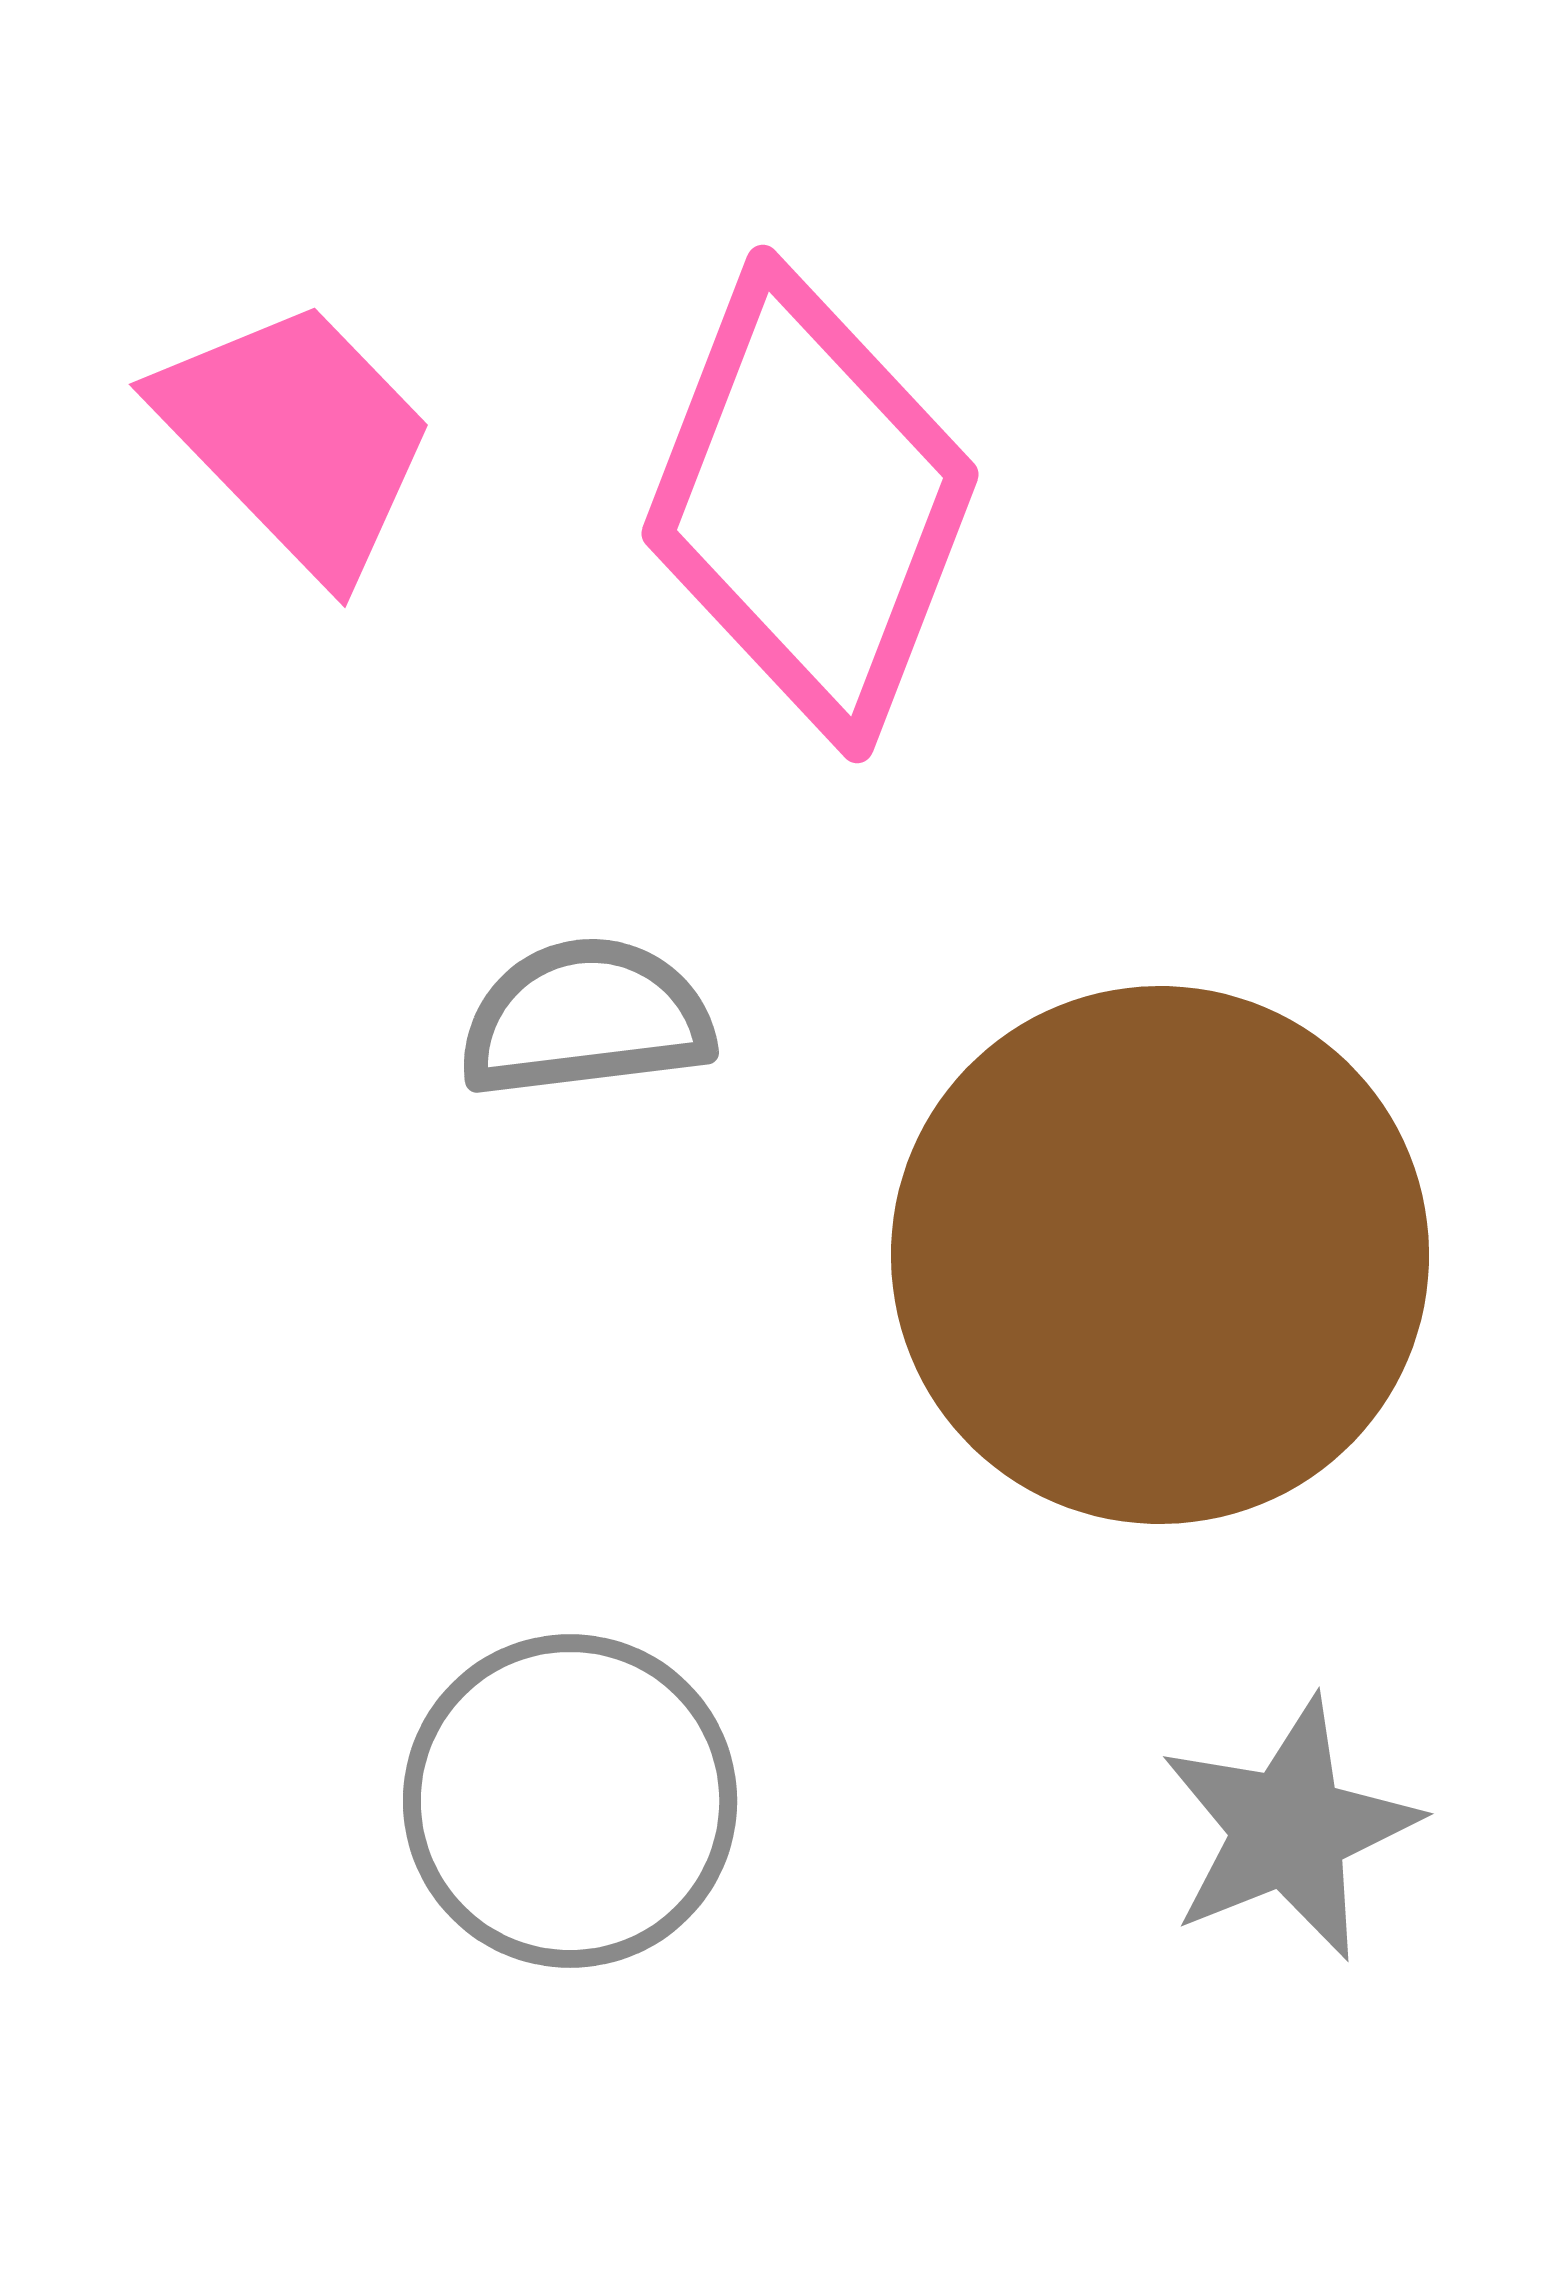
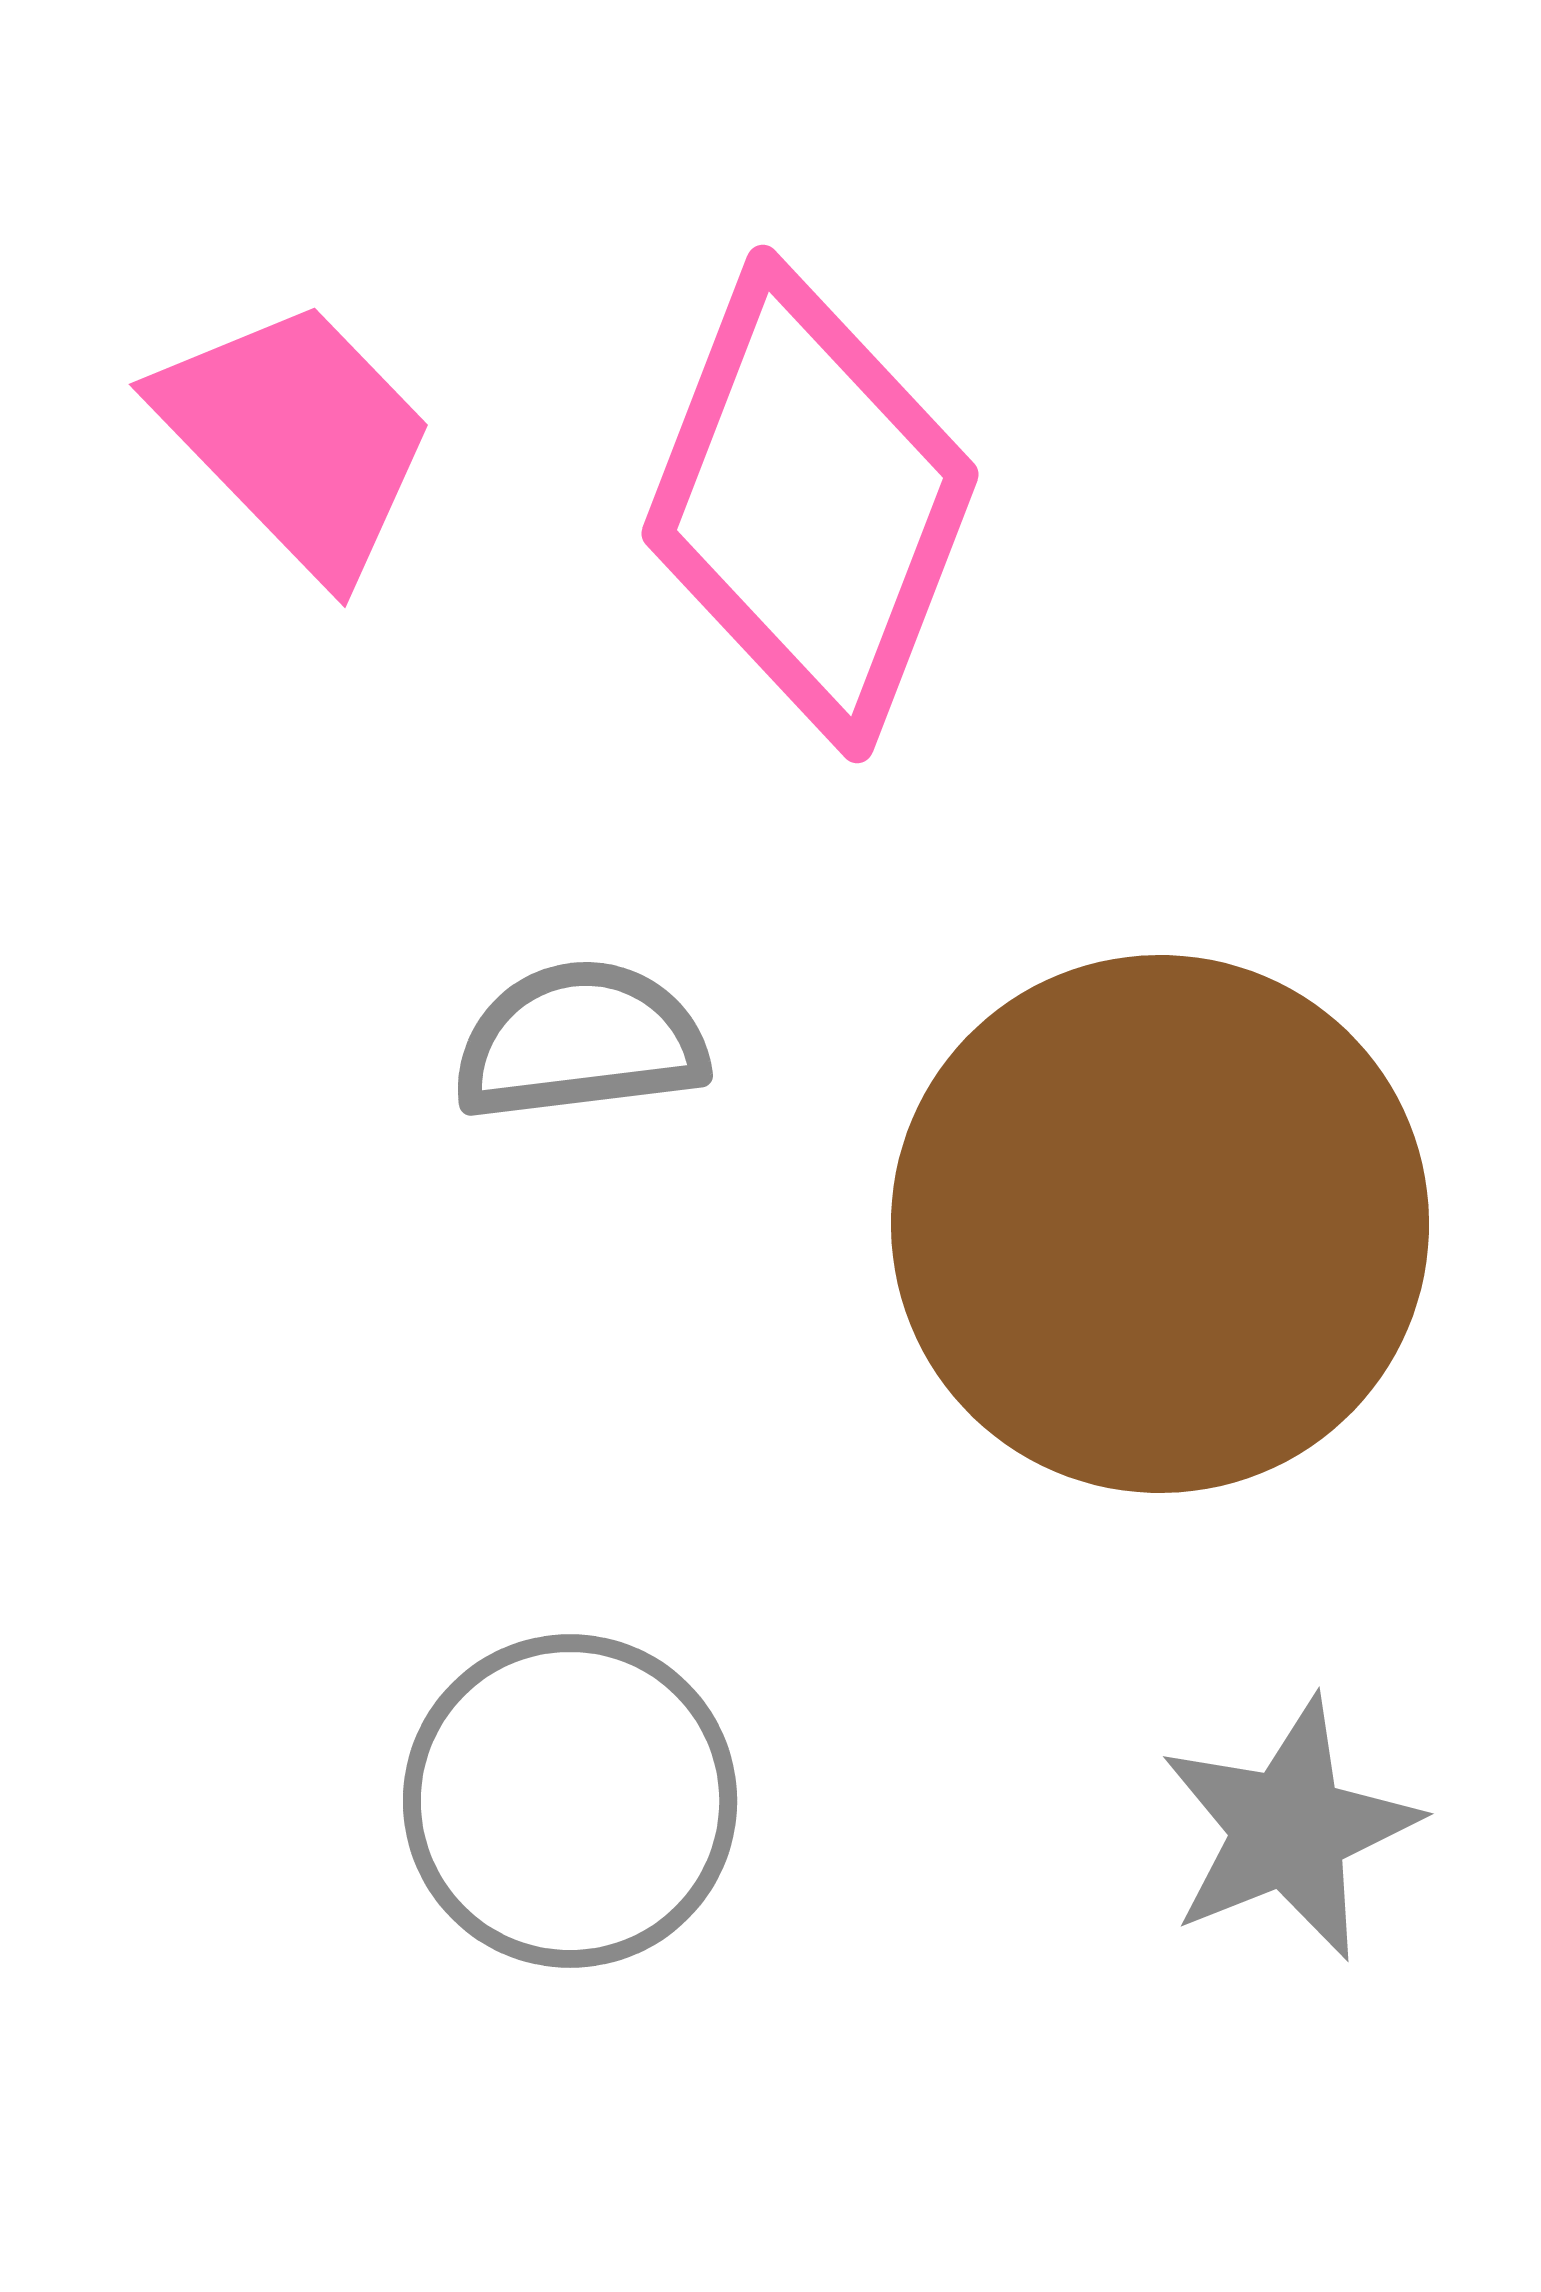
gray semicircle: moved 6 px left, 23 px down
brown circle: moved 31 px up
